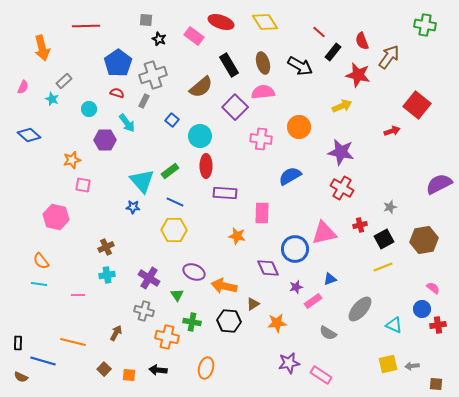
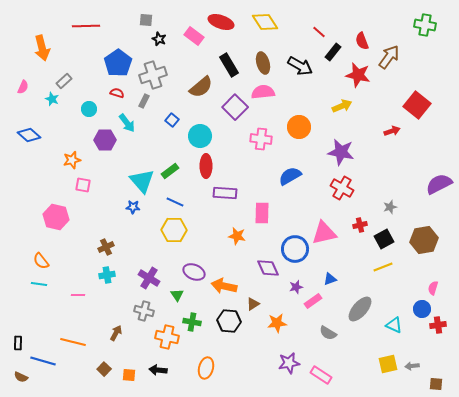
pink semicircle at (433, 288): rotated 112 degrees counterclockwise
